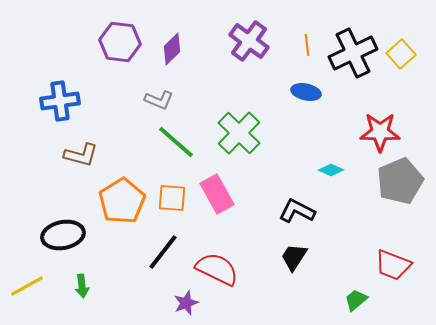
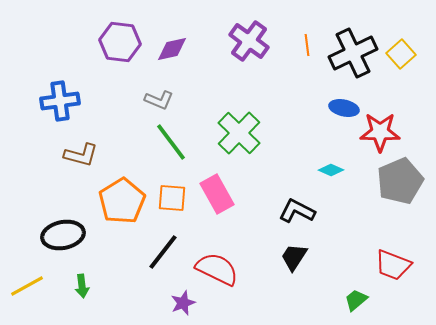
purple diamond: rotated 32 degrees clockwise
blue ellipse: moved 38 px right, 16 px down
green line: moved 5 px left; rotated 12 degrees clockwise
purple star: moved 3 px left
